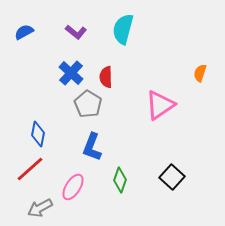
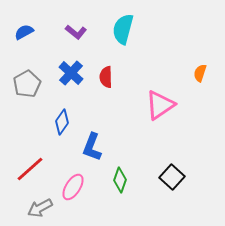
gray pentagon: moved 61 px left, 20 px up; rotated 12 degrees clockwise
blue diamond: moved 24 px right, 12 px up; rotated 25 degrees clockwise
